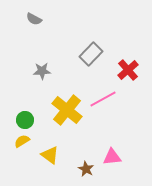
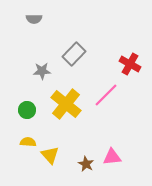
gray semicircle: rotated 28 degrees counterclockwise
gray rectangle: moved 17 px left
red cross: moved 2 px right, 6 px up; rotated 20 degrees counterclockwise
pink line: moved 3 px right, 4 px up; rotated 16 degrees counterclockwise
yellow cross: moved 1 px left, 6 px up
green circle: moved 2 px right, 10 px up
yellow semicircle: moved 6 px right, 1 px down; rotated 35 degrees clockwise
yellow triangle: rotated 12 degrees clockwise
brown star: moved 5 px up
